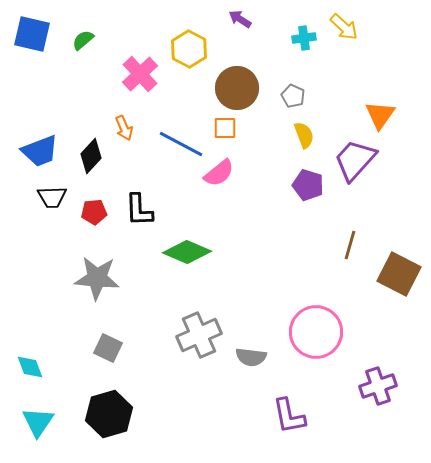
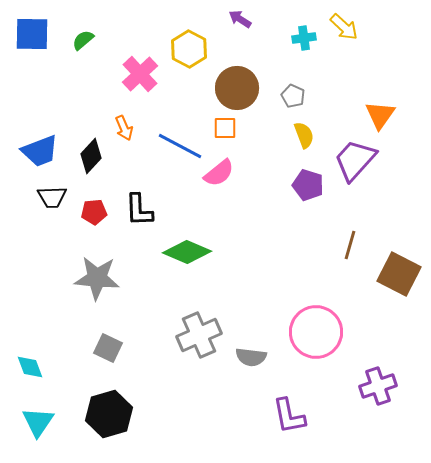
blue square: rotated 12 degrees counterclockwise
blue line: moved 1 px left, 2 px down
